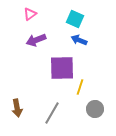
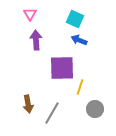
pink triangle: rotated 24 degrees counterclockwise
purple arrow: rotated 108 degrees clockwise
brown arrow: moved 11 px right, 4 px up
